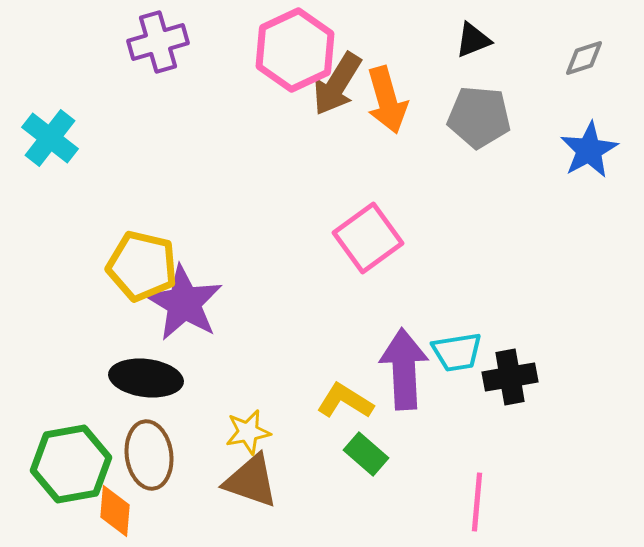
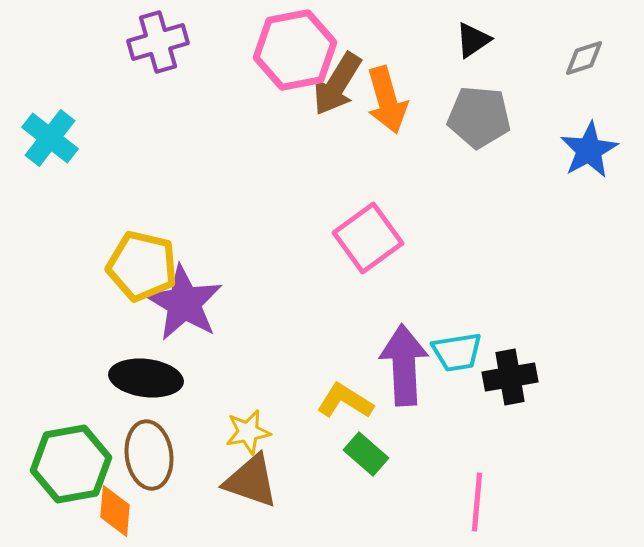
black triangle: rotated 12 degrees counterclockwise
pink hexagon: rotated 14 degrees clockwise
purple arrow: moved 4 px up
